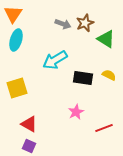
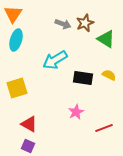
purple square: moved 1 px left
